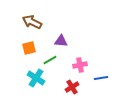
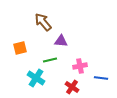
brown arrow: moved 11 px right; rotated 24 degrees clockwise
orange square: moved 9 px left
green line: rotated 16 degrees clockwise
pink cross: moved 1 px down
blue line: rotated 16 degrees clockwise
red cross: rotated 24 degrees counterclockwise
